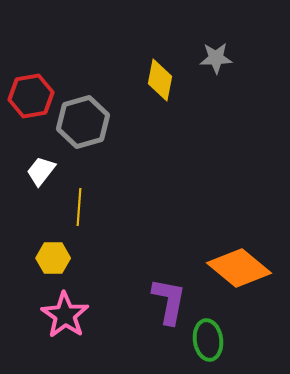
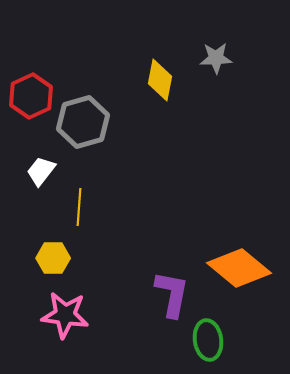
red hexagon: rotated 15 degrees counterclockwise
purple L-shape: moved 3 px right, 7 px up
pink star: rotated 27 degrees counterclockwise
